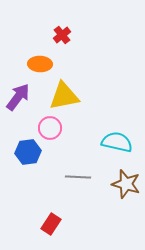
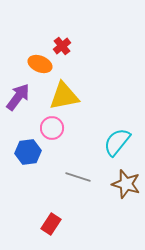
red cross: moved 11 px down
orange ellipse: rotated 20 degrees clockwise
pink circle: moved 2 px right
cyan semicircle: rotated 64 degrees counterclockwise
gray line: rotated 15 degrees clockwise
